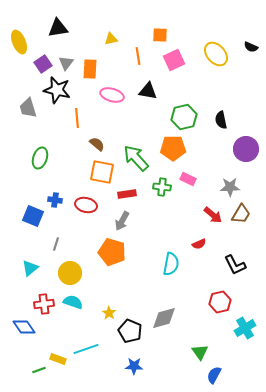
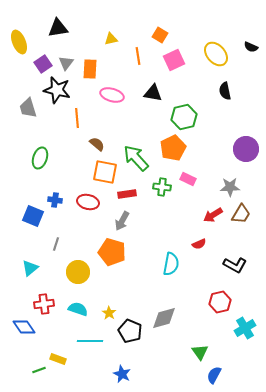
orange square at (160, 35): rotated 28 degrees clockwise
black triangle at (148, 91): moved 5 px right, 2 px down
black semicircle at (221, 120): moved 4 px right, 29 px up
orange pentagon at (173, 148): rotated 25 degrees counterclockwise
orange square at (102, 172): moved 3 px right
red ellipse at (86, 205): moved 2 px right, 3 px up
red arrow at (213, 215): rotated 108 degrees clockwise
black L-shape at (235, 265): rotated 35 degrees counterclockwise
yellow circle at (70, 273): moved 8 px right, 1 px up
cyan semicircle at (73, 302): moved 5 px right, 7 px down
cyan line at (86, 349): moved 4 px right, 8 px up; rotated 20 degrees clockwise
blue star at (134, 366): moved 12 px left, 8 px down; rotated 24 degrees clockwise
